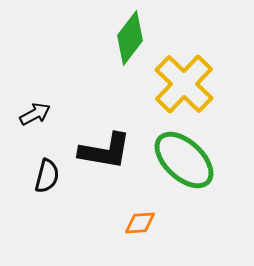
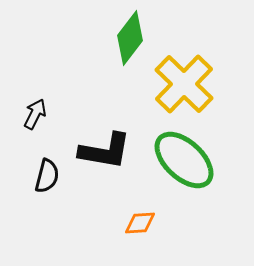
black arrow: rotated 36 degrees counterclockwise
